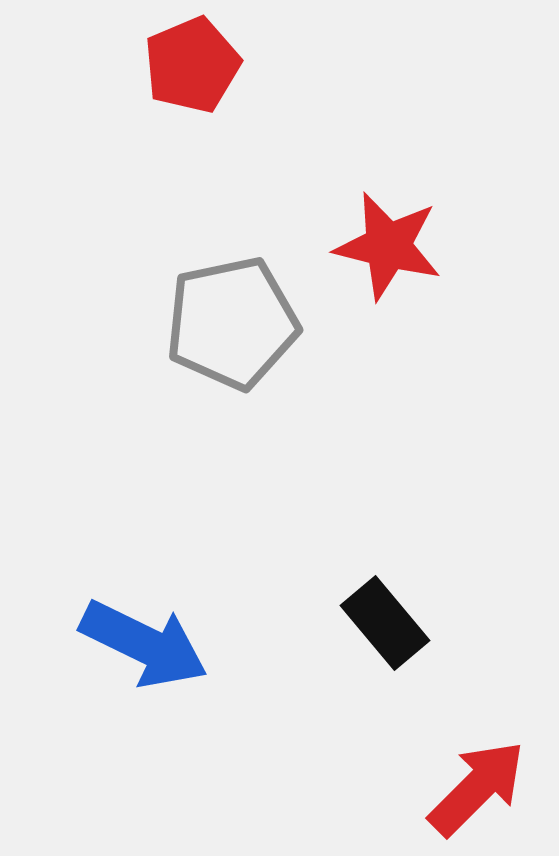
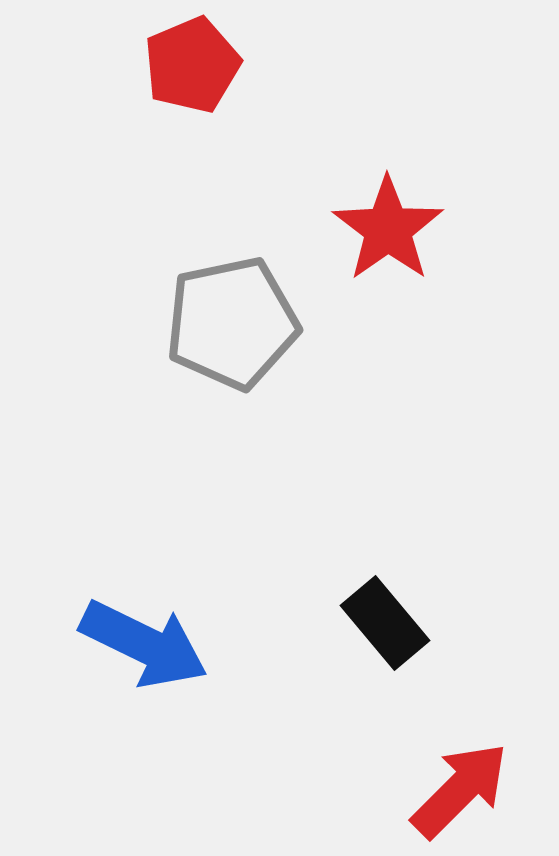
red star: moved 17 px up; rotated 23 degrees clockwise
red arrow: moved 17 px left, 2 px down
